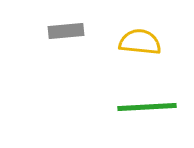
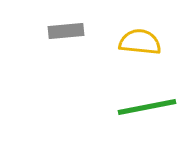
green line: rotated 8 degrees counterclockwise
